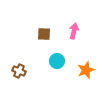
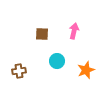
brown square: moved 2 px left
brown cross: rotated 32 degrees counterclockwise
